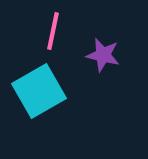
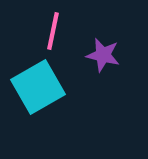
cyan square: moved 1 px left, 4 px up
